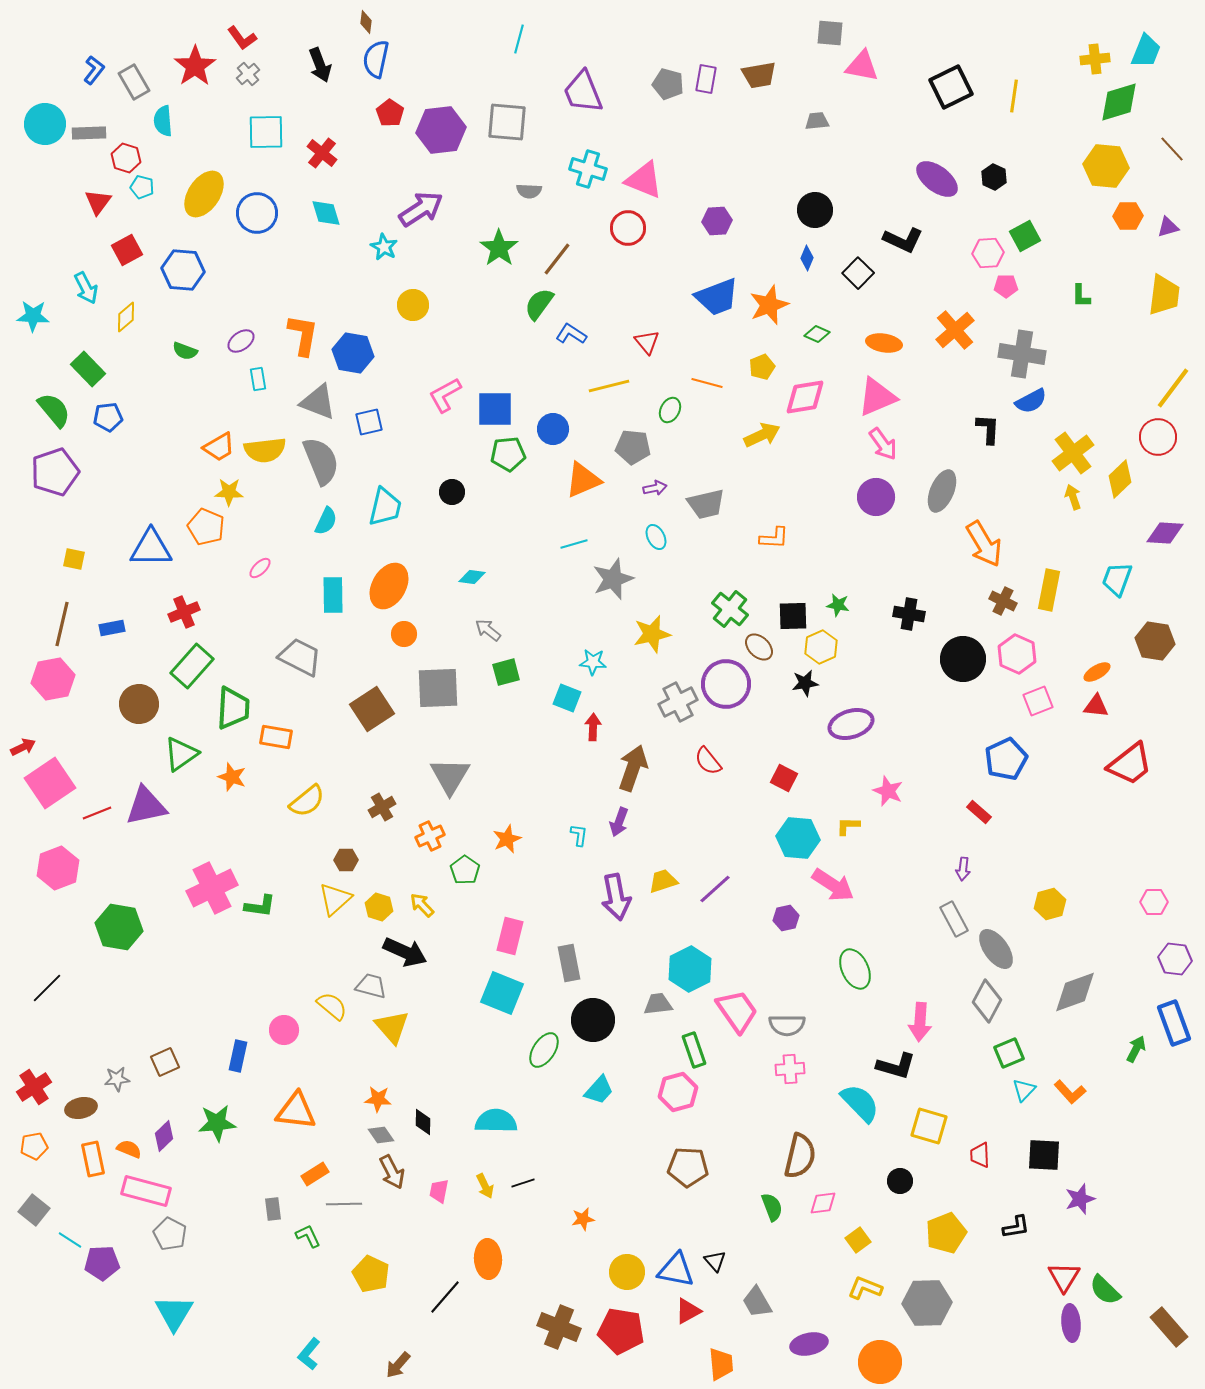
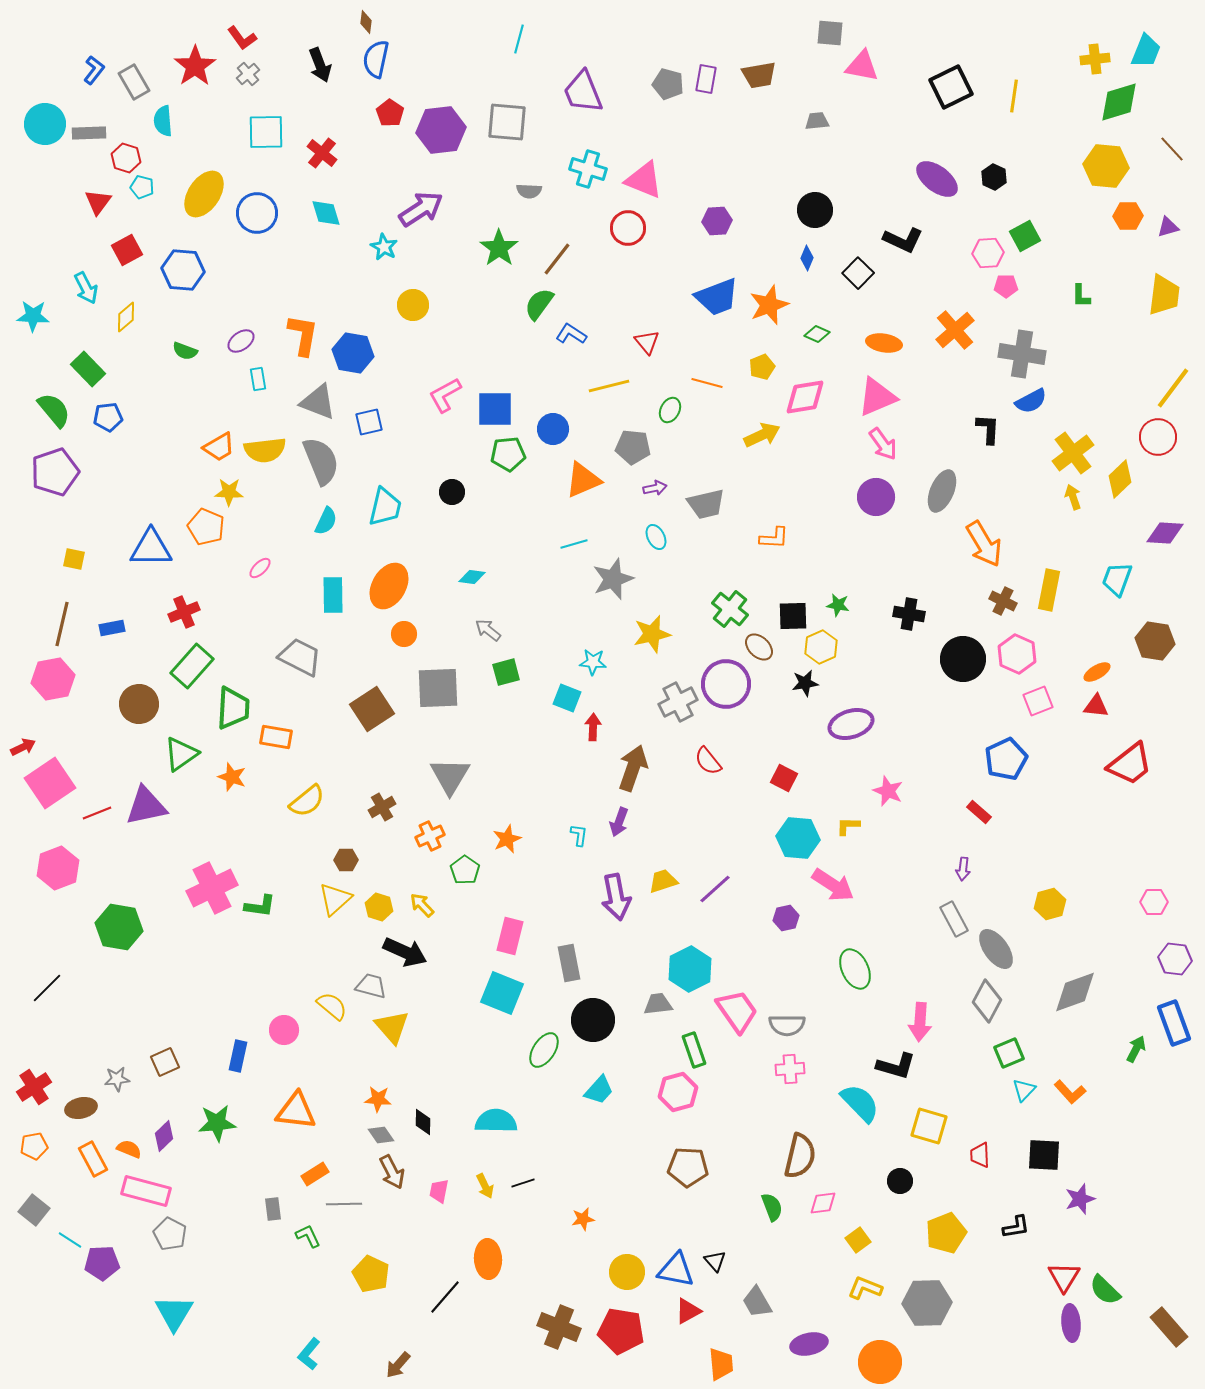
orange rectangle at (93, 1159): rotated 16 degrees counterclockwise
